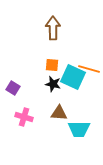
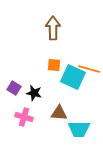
orange square: moved 2 px right
black star: moved 19 px left, 9 px down
purple square: moved 1 px right
